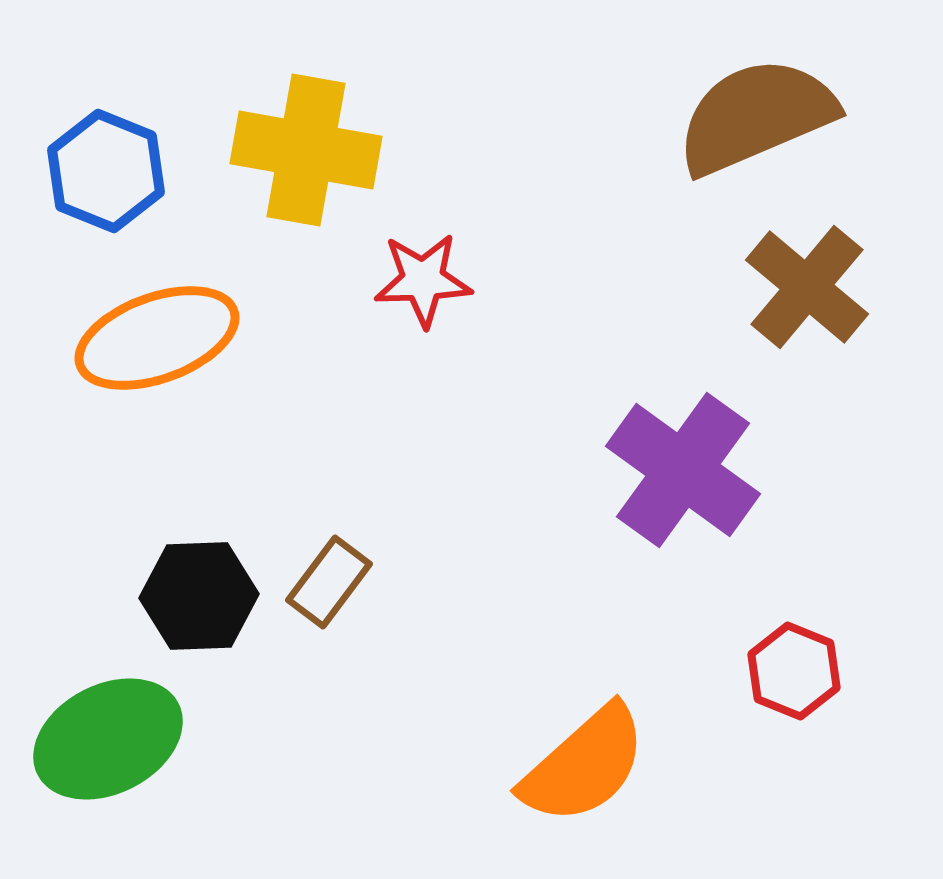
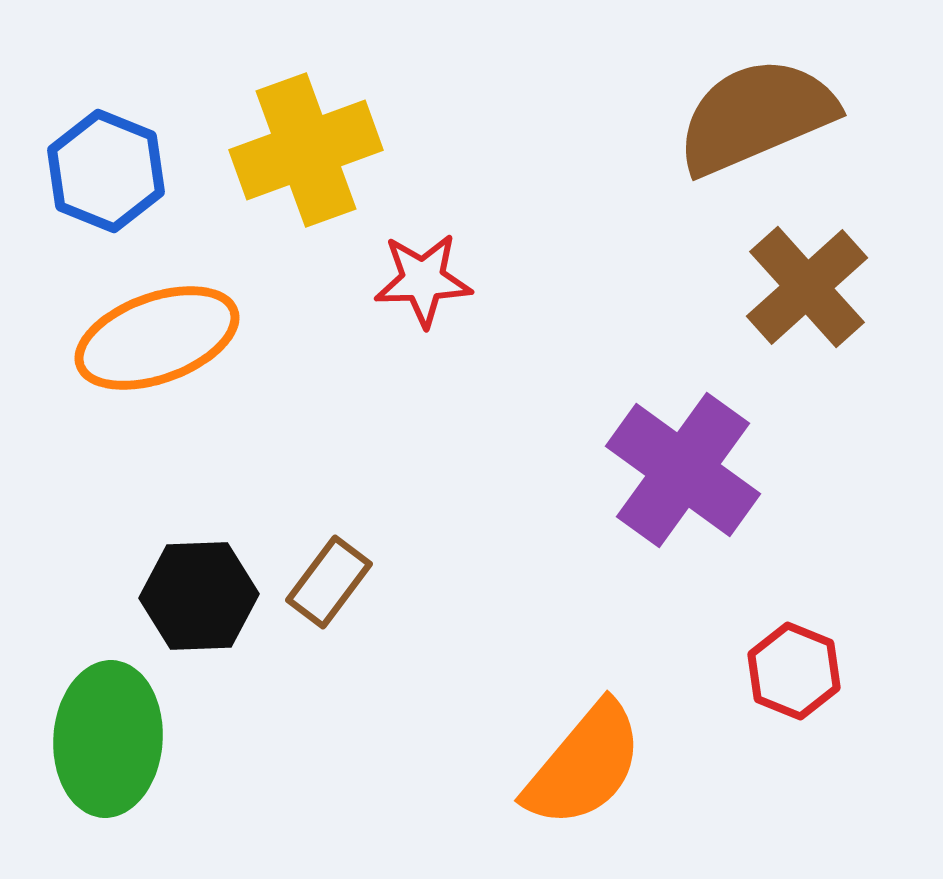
yellow cross: rotated 30 degrees counterclockwise
brown cross: rotated 8 degrees clockwise
green ellipse: rotated 59 degrees counterclockwise
orange semicircle: rotated 8 degrees counterclockwise
